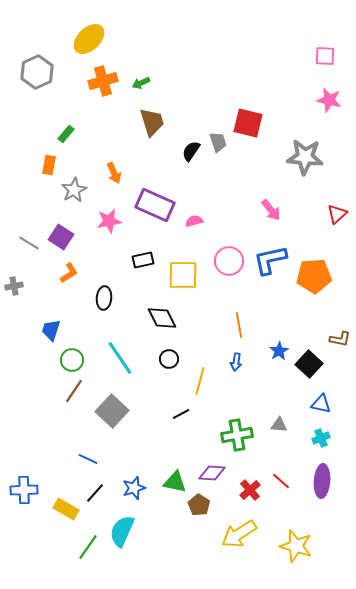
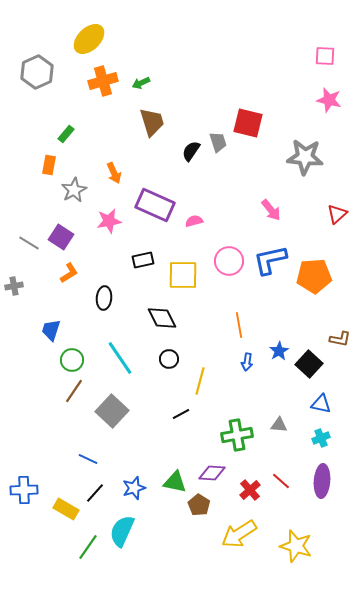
blue arrow at (236, 362): moved 11 px right
